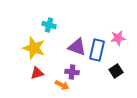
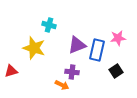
purple triangle: moved 2 px up; rotated 42 degrees counterclockwise
red triangle: moved 26 px left, 2 px up
